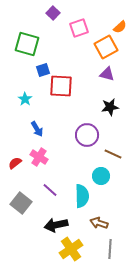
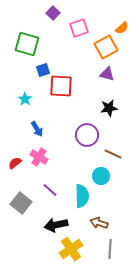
orange semicircle: moved 2 px right, 1 px down
black star: moved 1 px left, 1 px down
